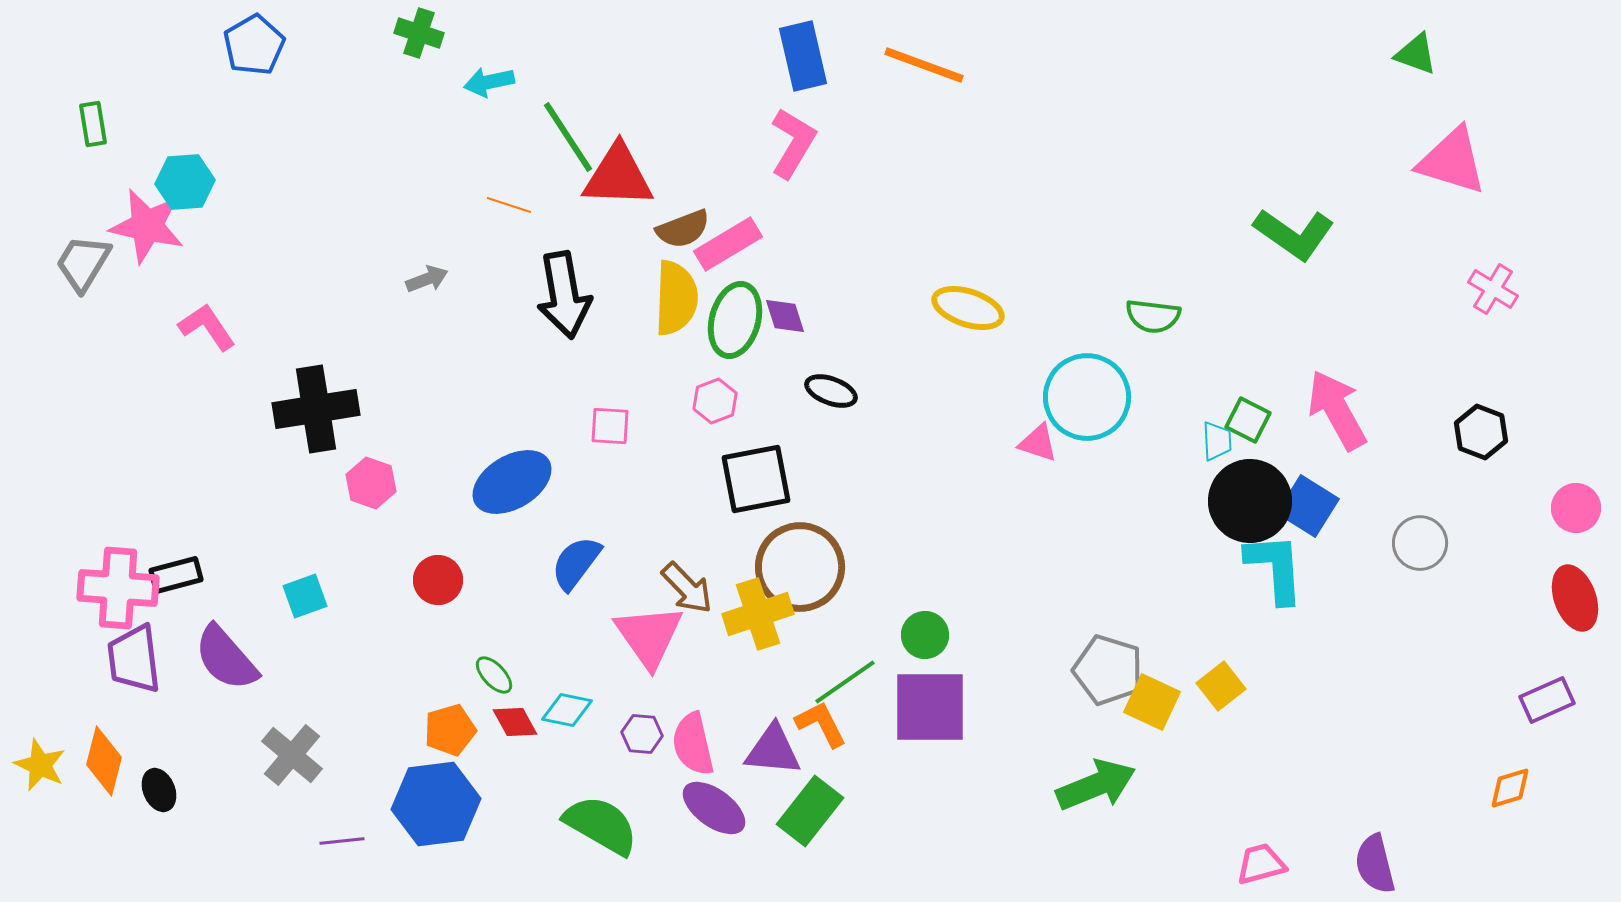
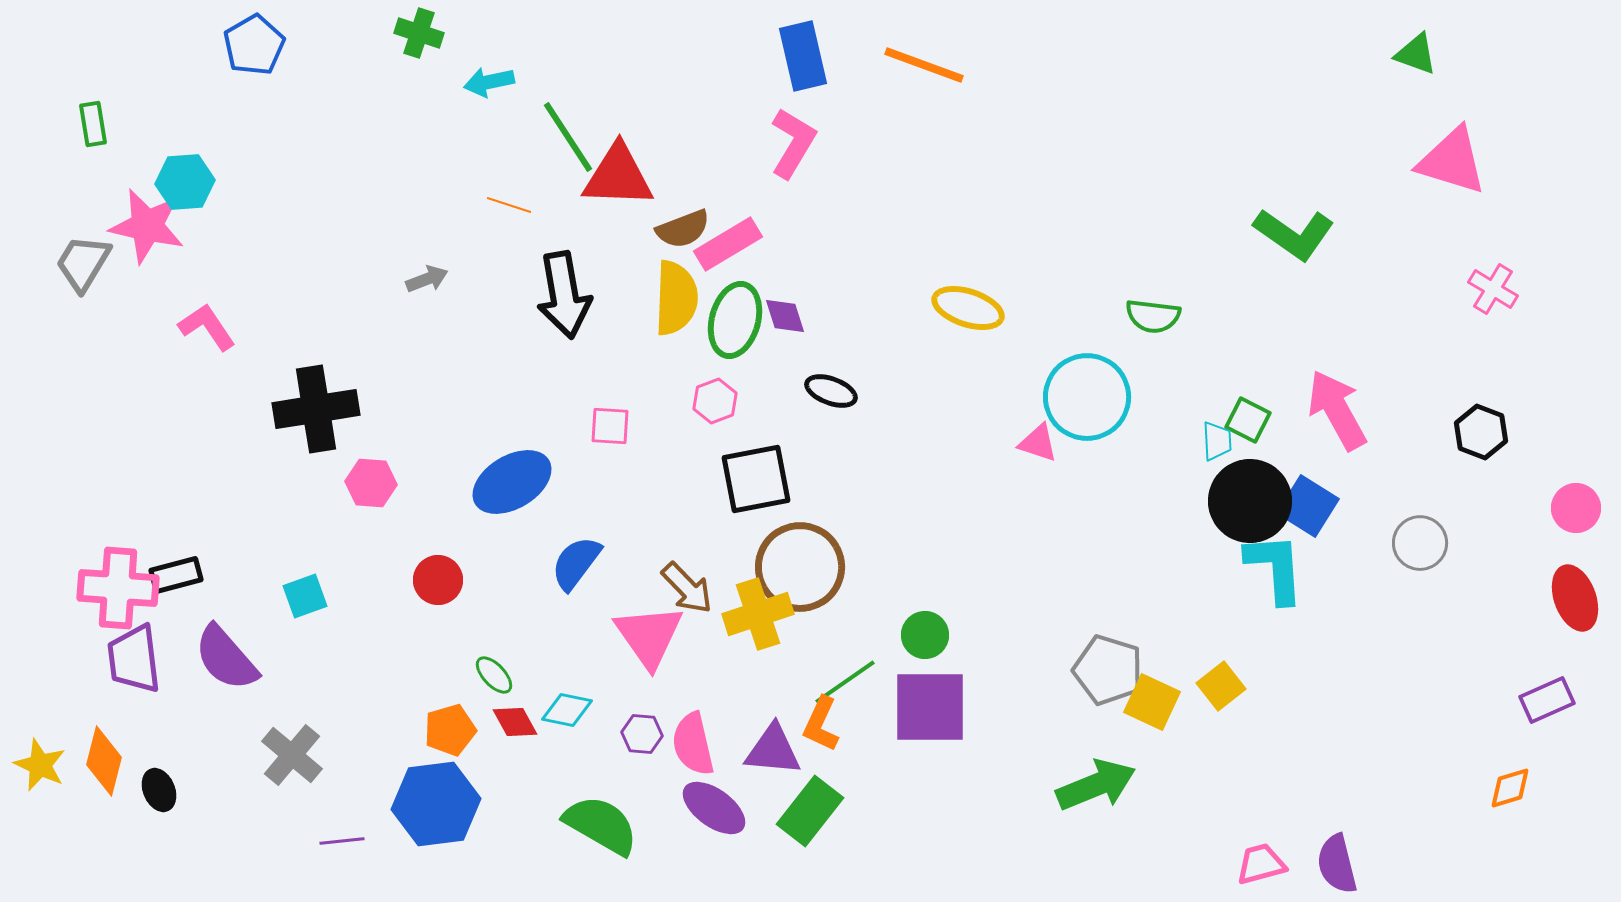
pink hexagon at (371, 483): rotated 15 degrees counterclockwise
orange L-shape at (821, 724): rotated 128 degrees counterclockwise
purple semicircle at (1375, 864): moved 38 px left
